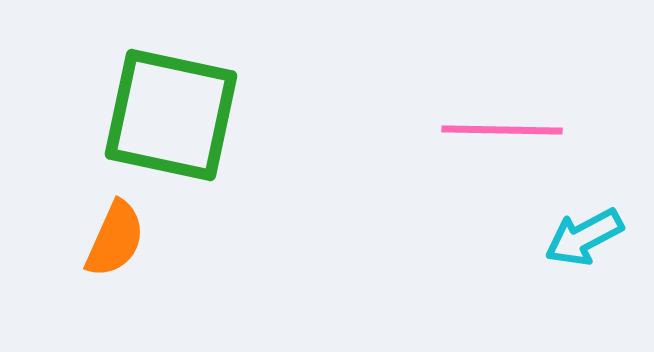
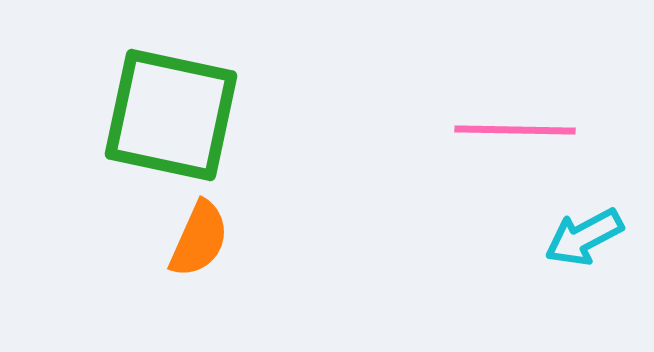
pink line: moved 13 px right
orange semicircle: moved 84 px right
